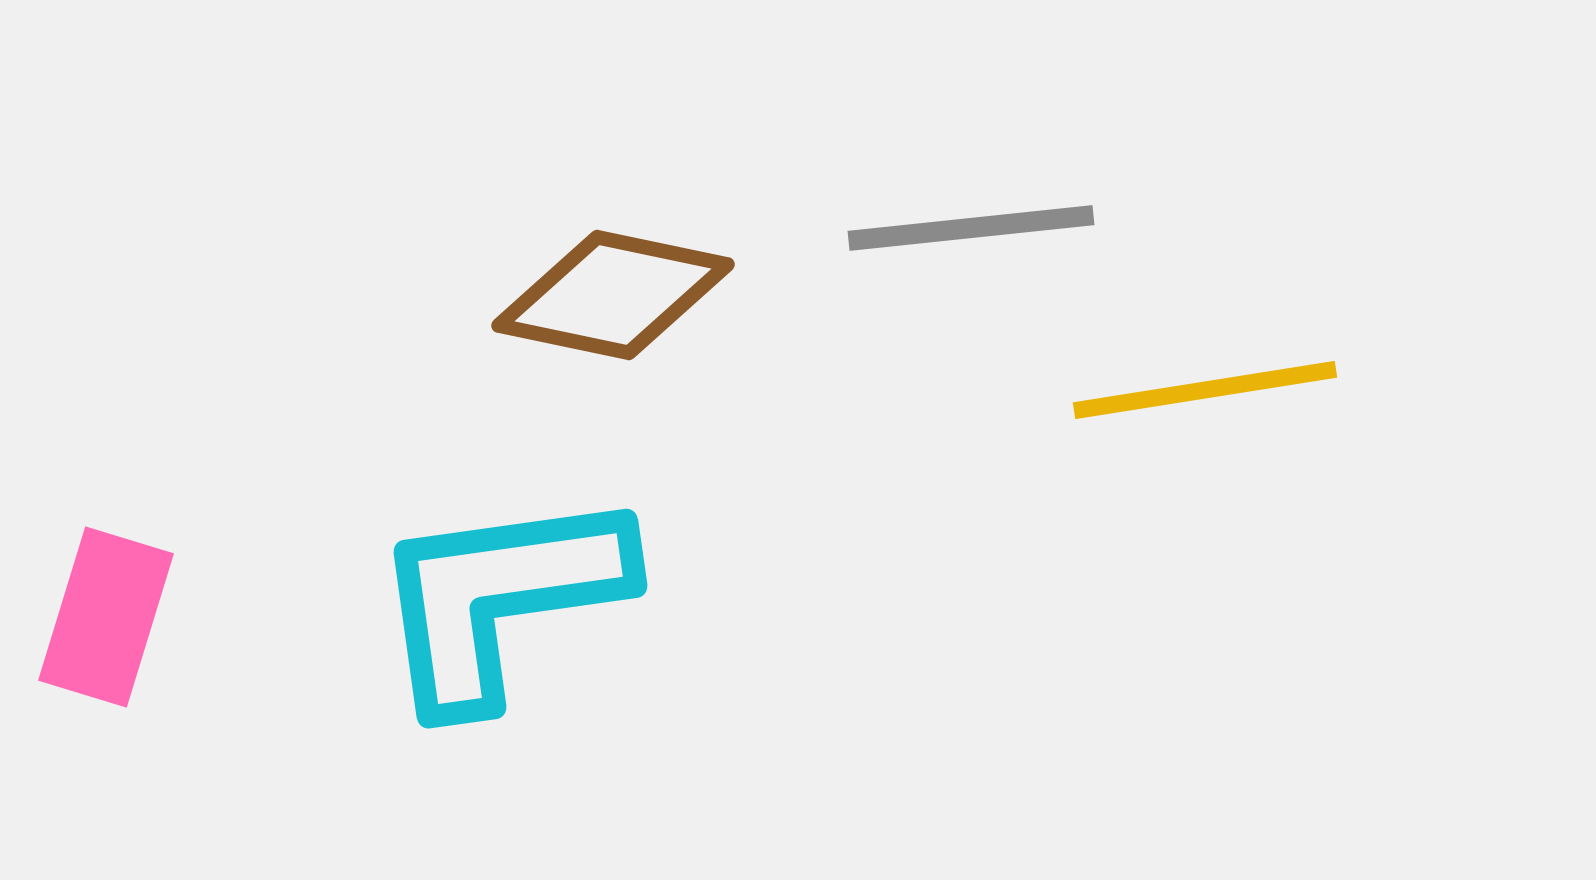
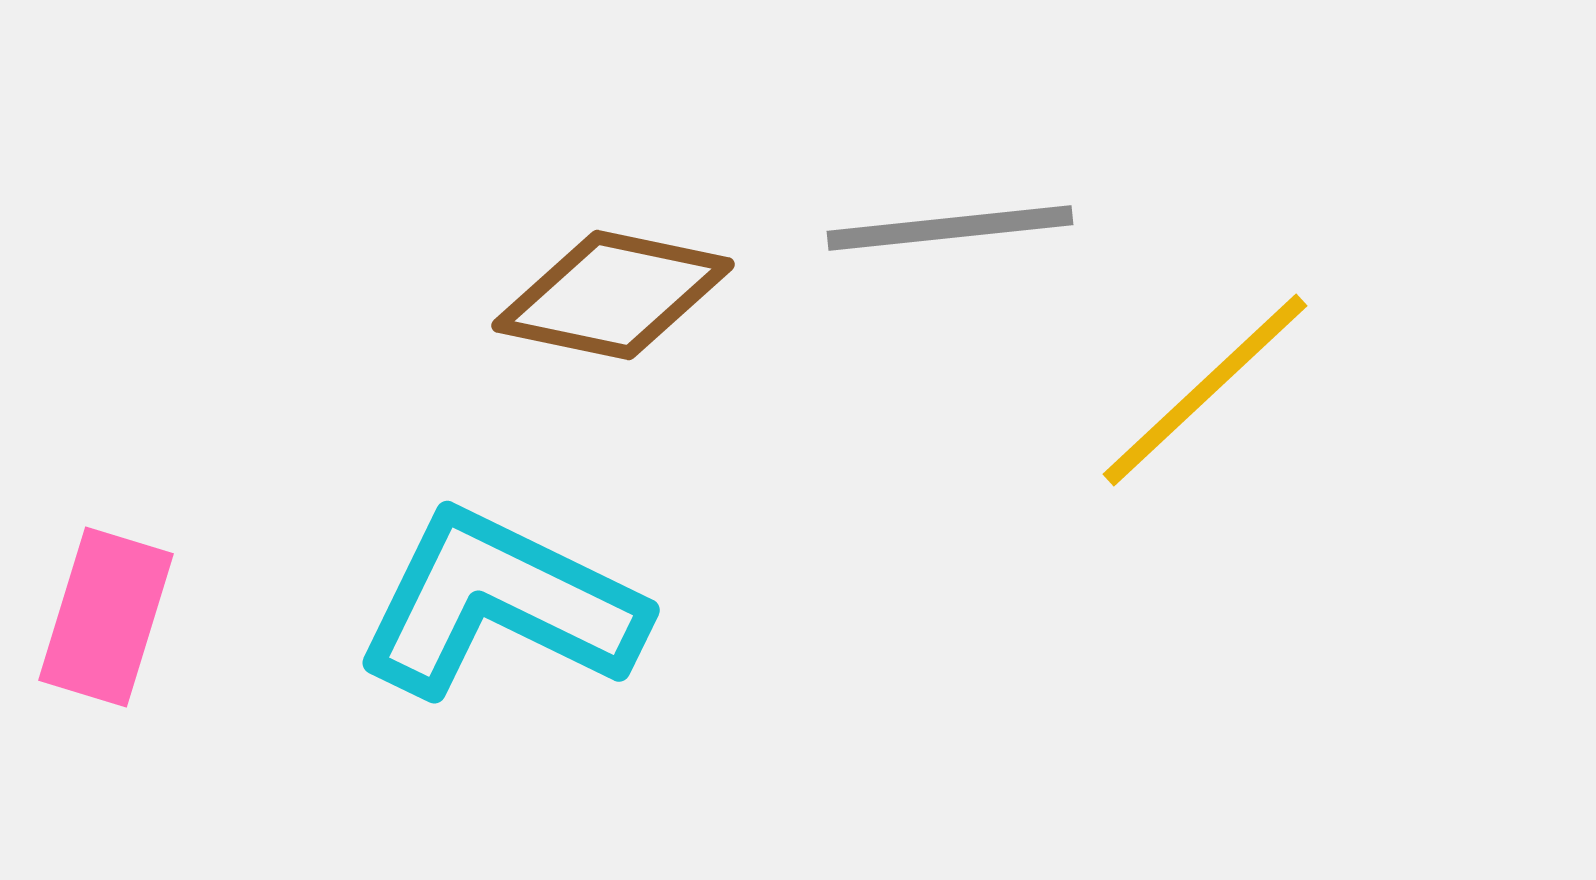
gray line: moved 21 px left
yellow line: rotated 34 degrees counterclockwise
cyan L-shape: moved 6 px down; rotated 34 degrees clockwise
